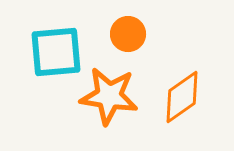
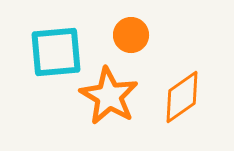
orange circle: moved 3 px right, 1 px down
orange star: rotated 22 degrees clockwise
